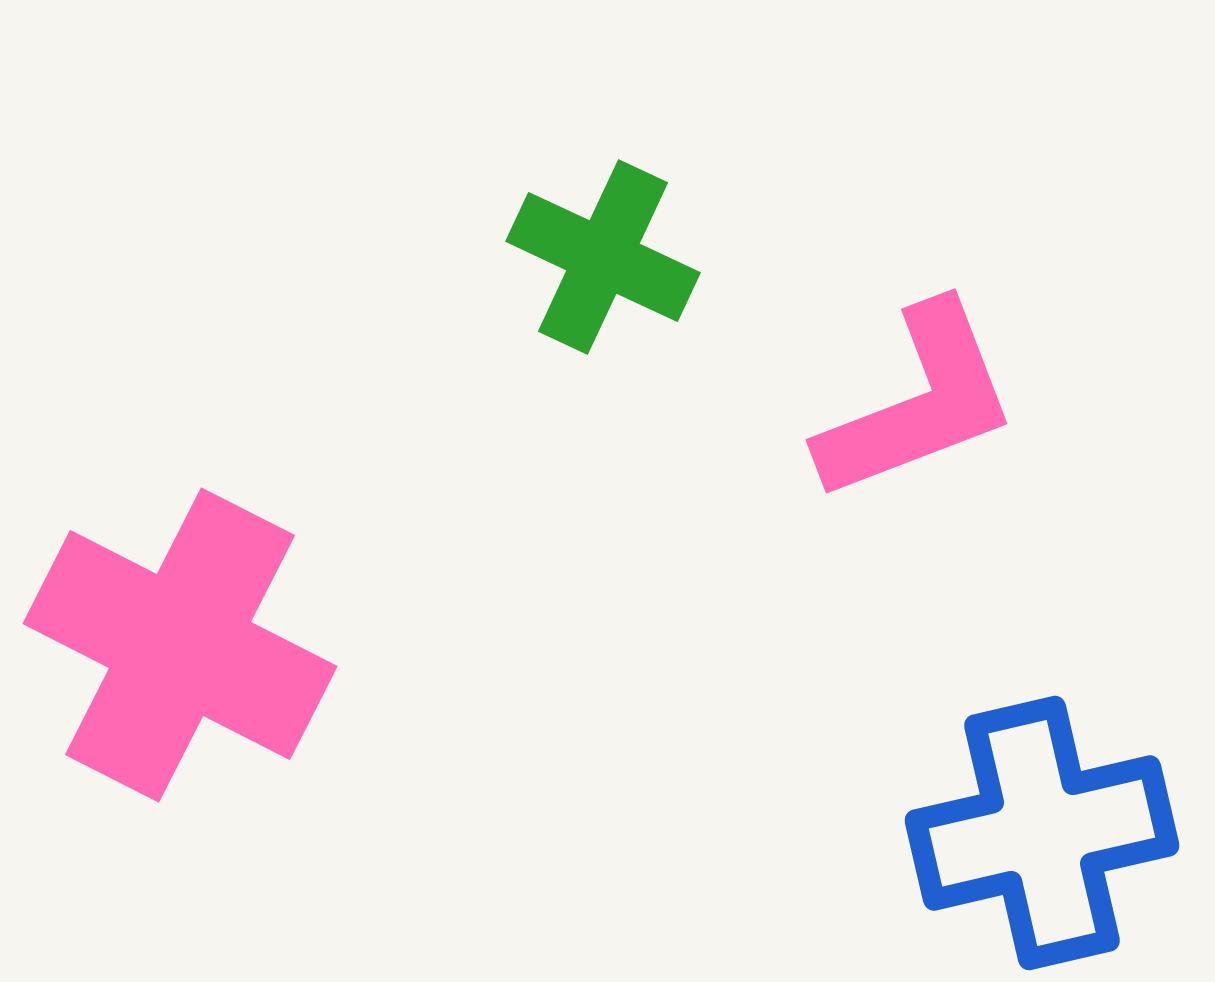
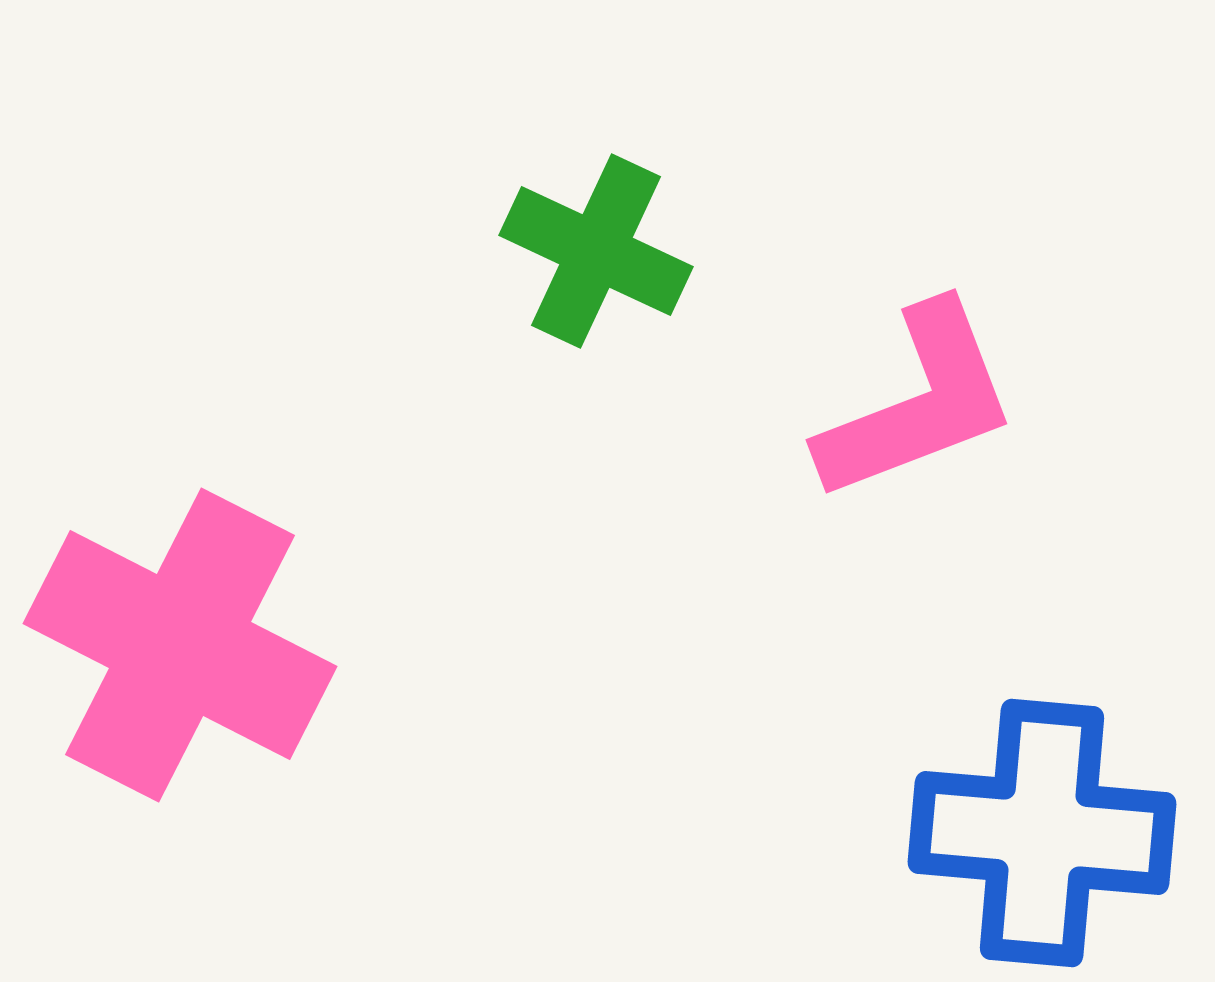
green cross: moved 7 px left, 6 px up
blue cross: rotated 18 degrees clockwise
